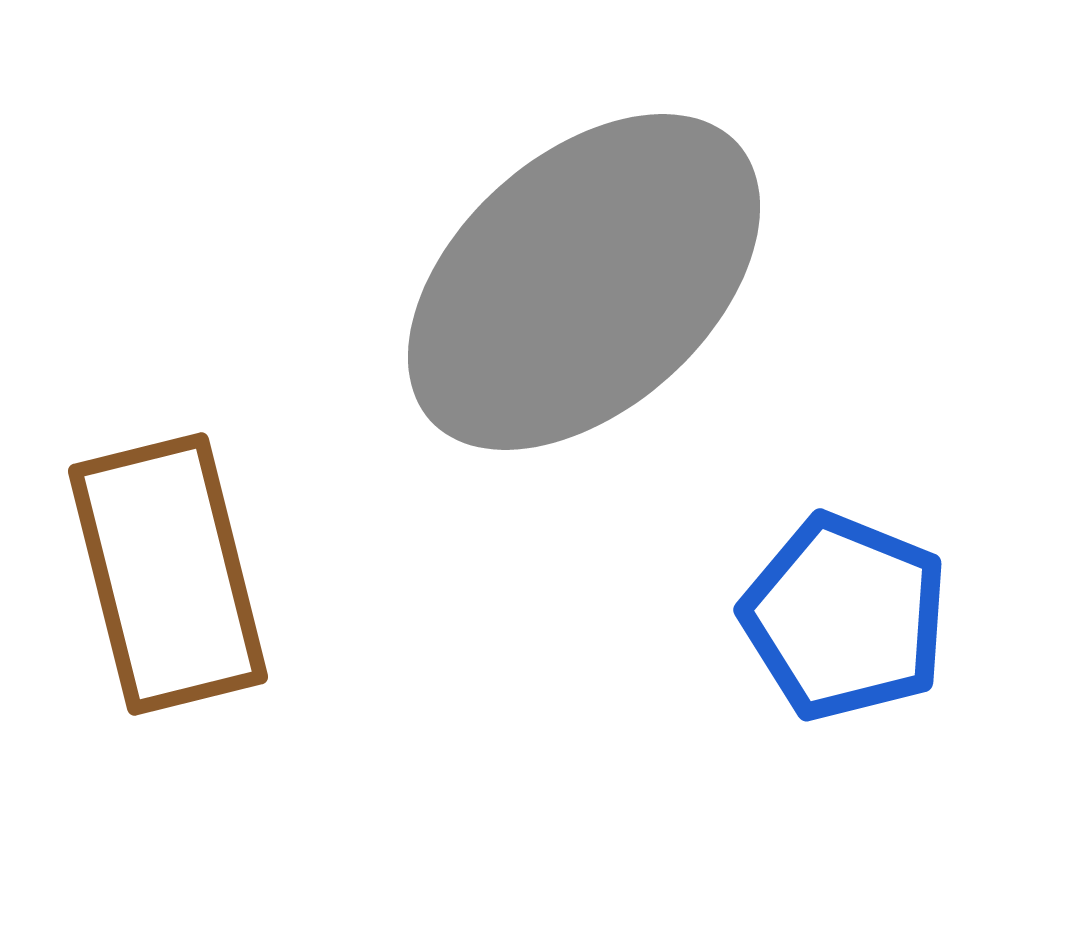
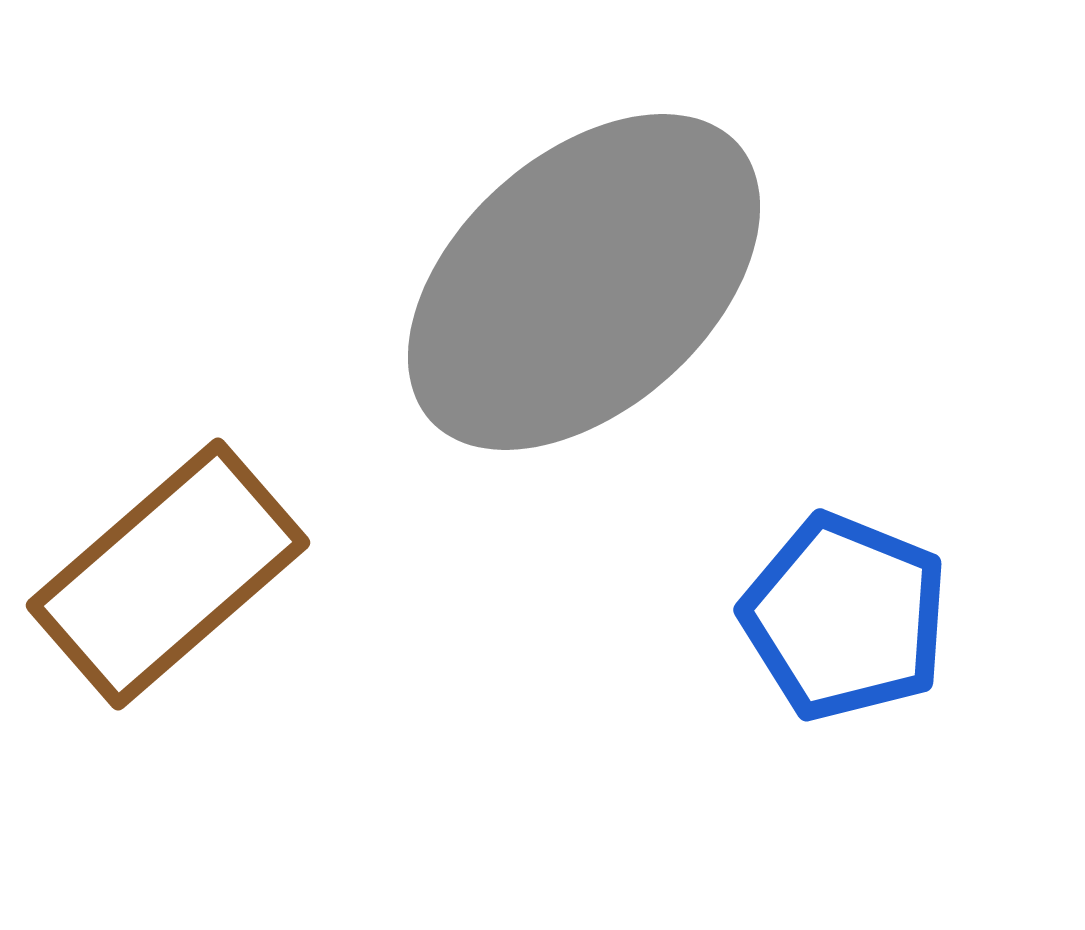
brown rectangle: rotated 63 degrees clockwise
